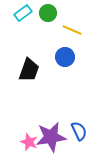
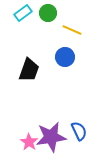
pink star: rotated 12 degrees clockwise
